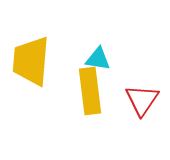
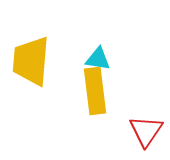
yellow rectangle: moved 5 px right
red triangle: moved 4 px right, 31 px down
